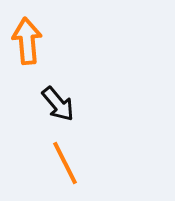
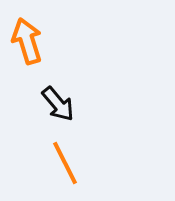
orange arrow: rotated 12 degrees counterclockwise
